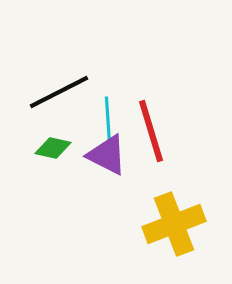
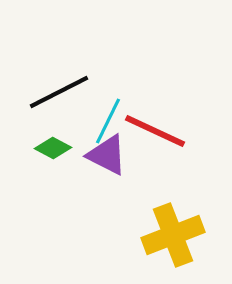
cyan line: rotated 30 degrees clockwise
red line: moved 4 px right; rotated 48 degrees counterclockwise
green diamond: rotated 15 degrees clockwise
yellow cross: moved 1 px left, 11 px down
